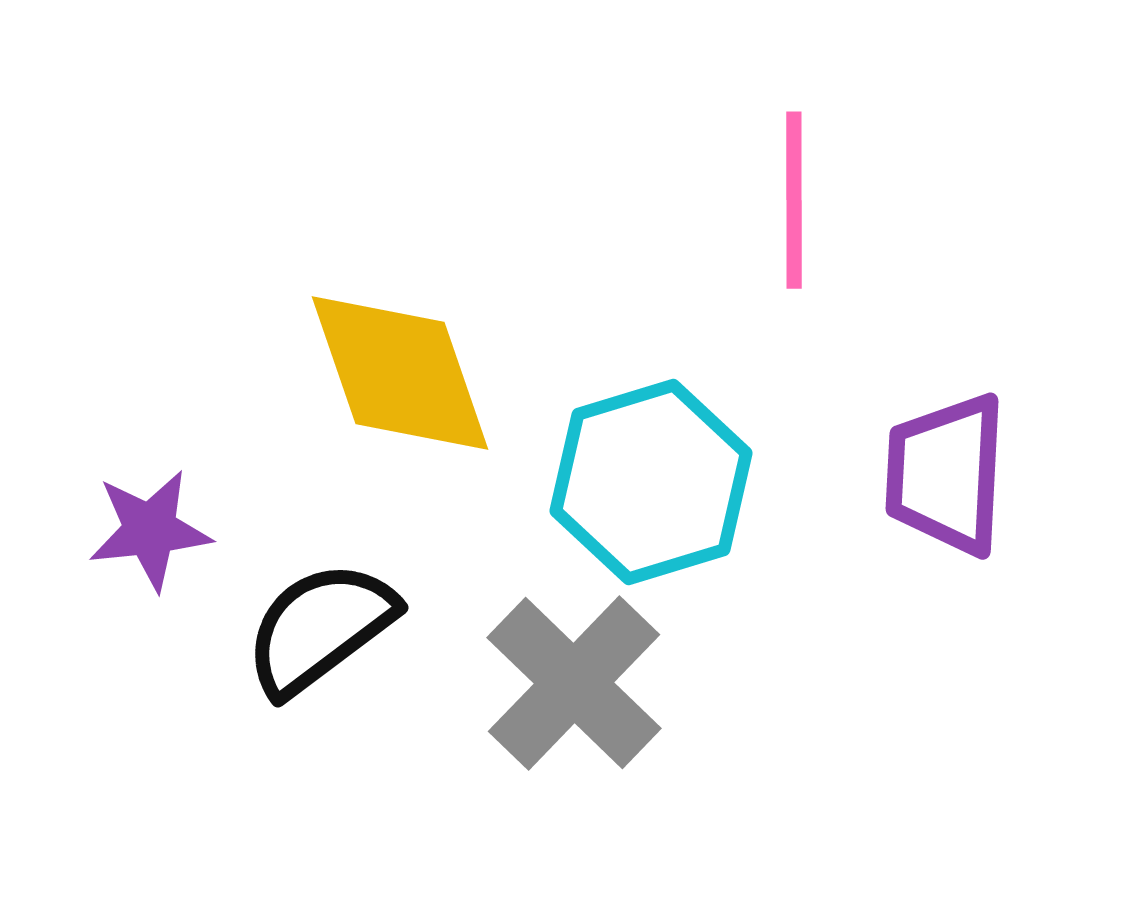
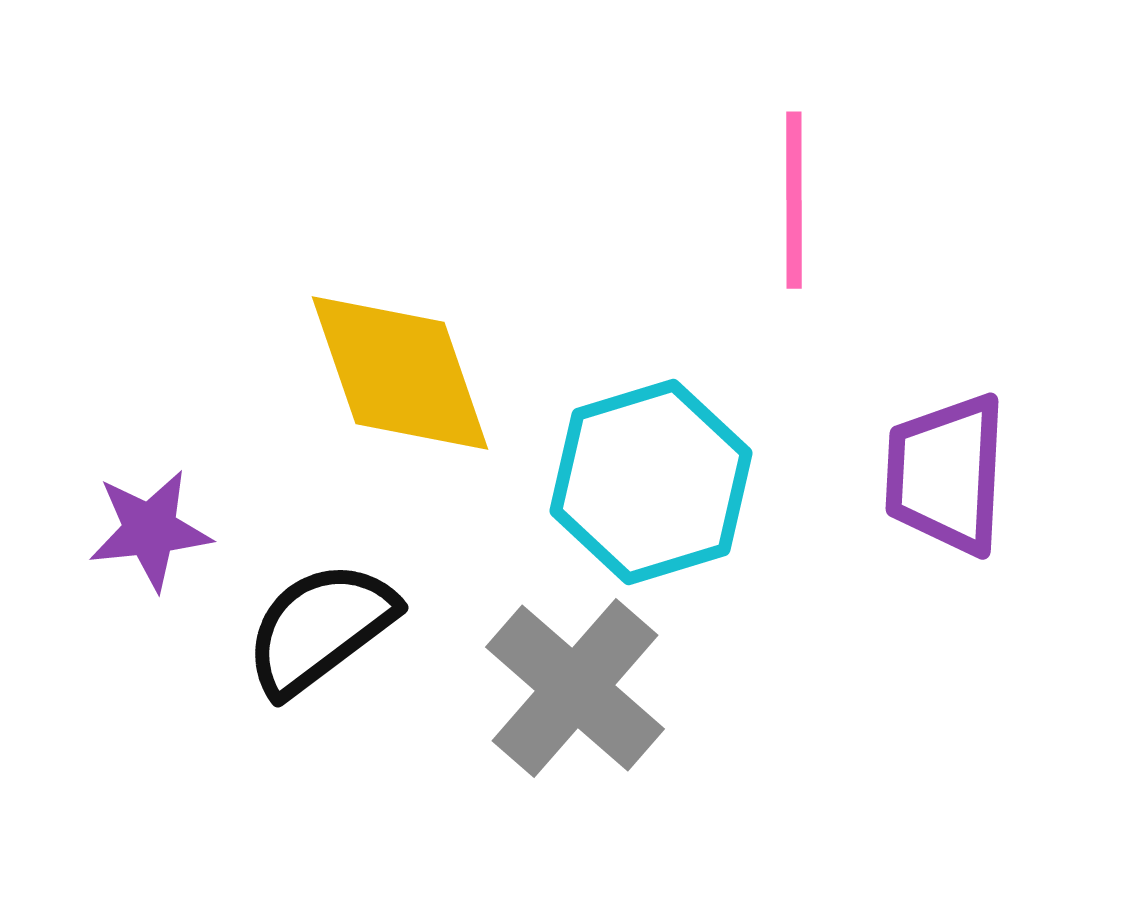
gray cross: moved 1 px right, 5 px down; rotated 3 degrees counterclockwise
